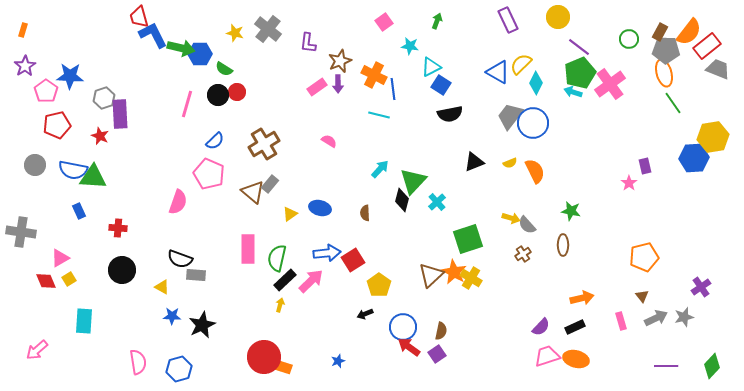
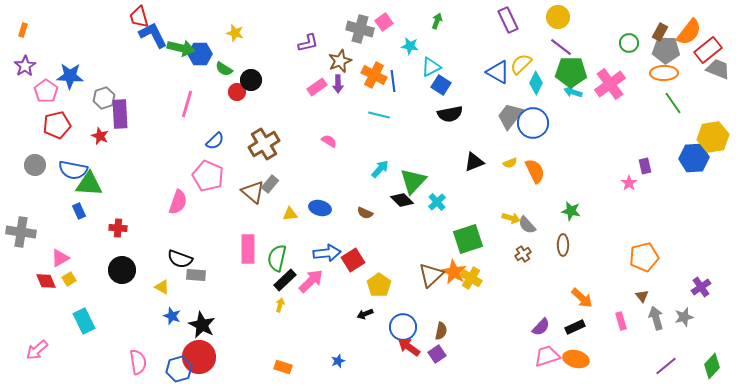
gray cross at (268, 29): moved 92 px right; rotated 24 degrees counterclockwise
green circle at (629, 39): moved 4 px down
purple L-shape at (308, 43): rotated 110 degrees counterclockwise
red rectangle at (707, 46): moved 1 px right, 4 px down
purple line at (579, 47): moved 18 px left
green pentagon at (580, 73): moved 9 px left, 1 px up; rotated 24 degrees clockwise
orange ellipse at (664, 73): rotated 76 degrees counterclockwise
blue line at (393, 89): moved 8 px up
black circle at (218, 95): moved 33 px right, 15 px up
pink pentagon at (209, 174): moved 1 px left, 2 px down
green triangle at (93, 177): moved 4 px left, 7 px down
black diamond at (402, 200): rotated 60 degrees counterclockwise
brown semicircle at (365, 213): rotated 63 degrees counterclockwise
yellow triangle at (290, 214): rotated 28 degrees clockwise
orange arrow at (582, 298): rotated 55 degrees clockwise
blue star at (172, 316): rotated 18 degrees clockwise
gray arrow at (656, 318): rotated 80 degrees counterclockwise
cyan rectangle at (84, 321): rotated 30 degrees counterclockwise
black star at (202, 325): rotated 20 degrees counterclockwise
red circle at (264, 357): moved 65 px left
purple line at (666, 366): rotated 40 degrees counterclockwise
